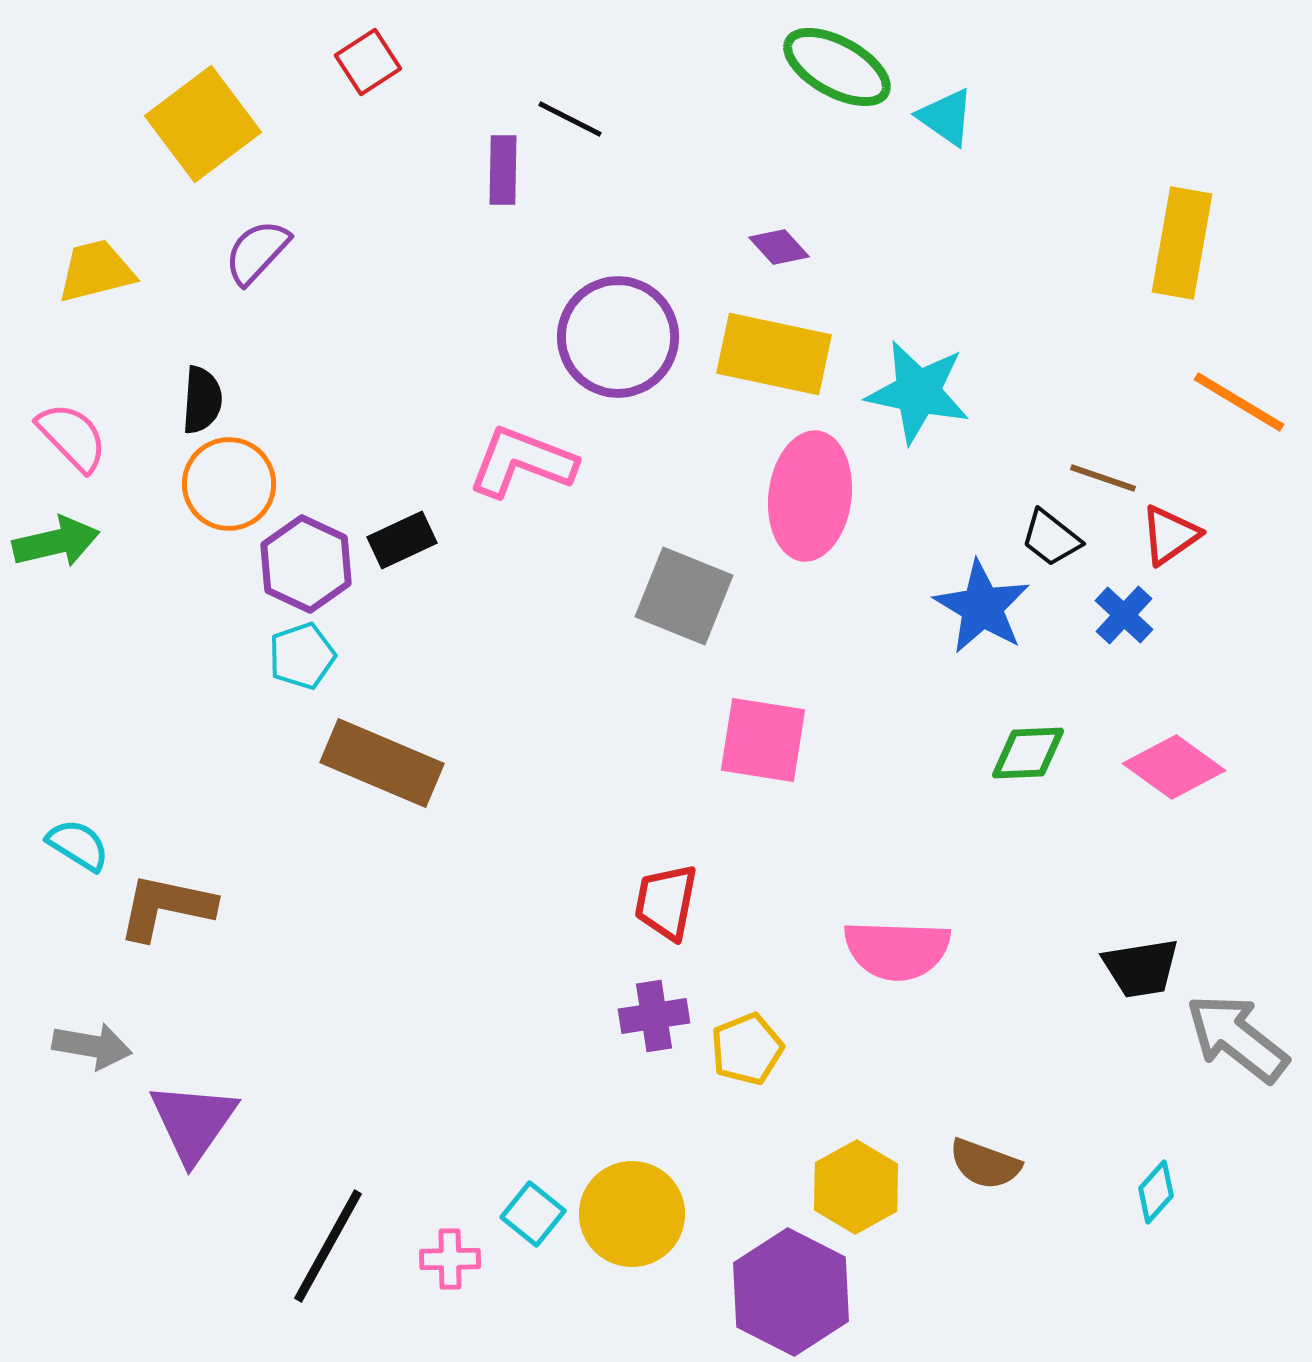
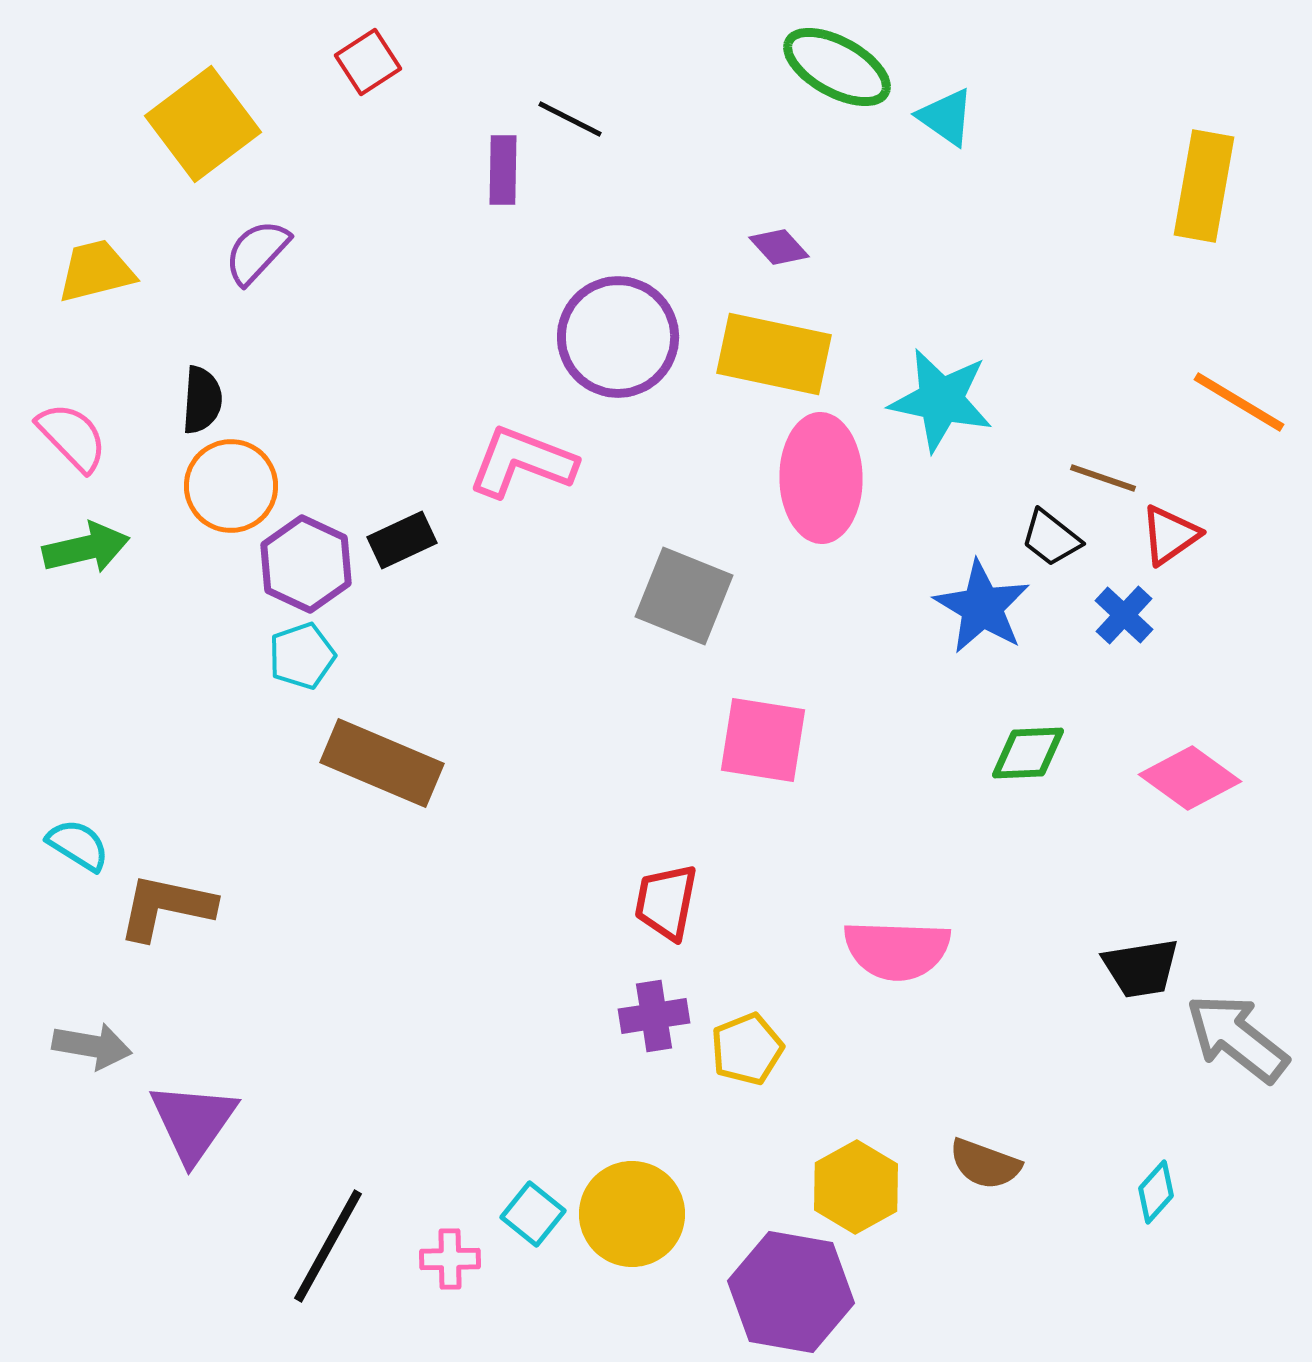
yellow rectangle at (1182, 243): moved 22 px right, 57 px up
cyan star at (918, 392): moved 23 px right, 8 px down
orange circle at (229, 484): moved 2 px right, 2 px down
pink ellipse at (810, 496): moved 11 px right, 18 px up; rotated 8 degrees counterclockwise
green arrow at (56, 542): moved 30 px right, 6 px down
pink diamond at (1174, 767): moved 16 px right, 11 px down
purple hexagon at (791, 1292): rotated 17 degrees counterclockwise
